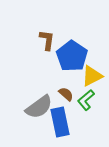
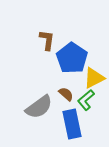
blue pentagon: moved 2 px down
yellow triangle: moved 2 px right, 2 px down
blue rectangle: moved 12 px right, 2 px down
